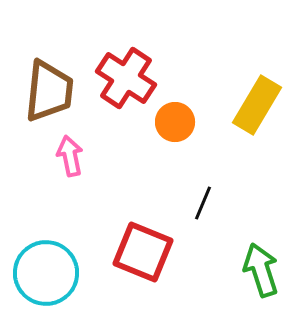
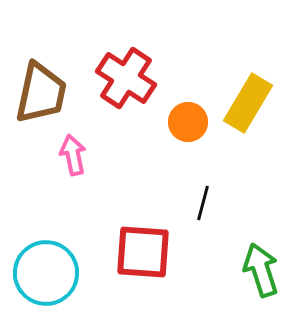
brown trapezoid: moved 8 px left, 2 px down; rotated 6 degrees clockwise
yellow rectangle: moved 9 px left, 2 px up
orange circle: moved 13 px right
pink arrow: moved 3 px right, 1 px up
black line: rotated 8 degrees counterclockwise
red square: rotated 18 degrees counterclockwise
